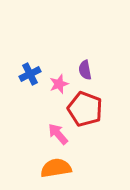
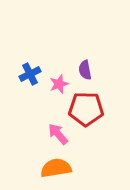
red pentagon: moved 1 px right; rotated 20 degrees counterclockwise
